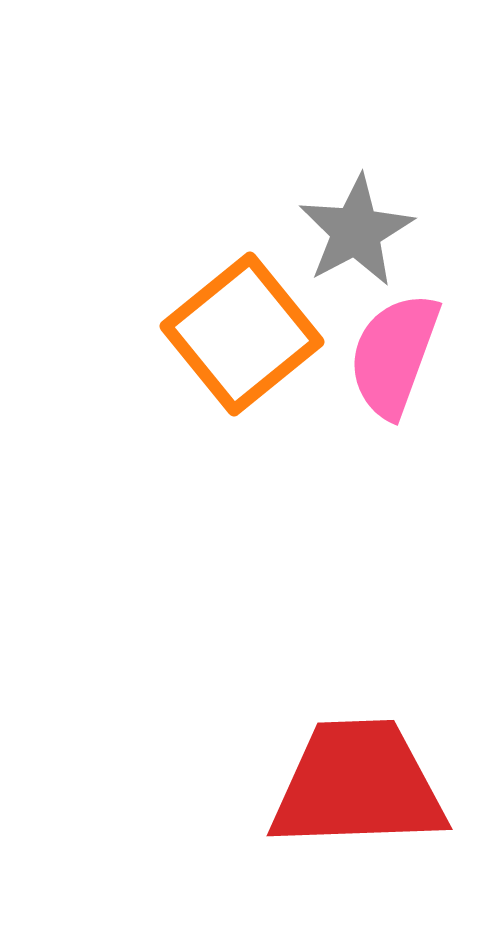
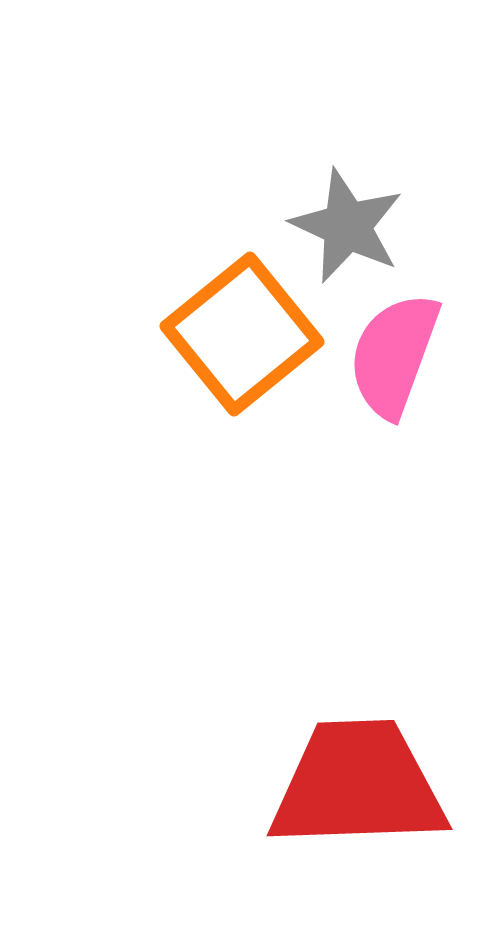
gray star: moved 9 px left, 5 px up; rotated 19 degrees counterclockwise
